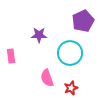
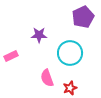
purple pentagon: moved 4 px up
pink rectangle: rotated 72 degrees clockwise
red star: moved 1 px left
